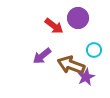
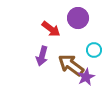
red arrow: moved 3 px left, 3 px down
purple arrow: rotated 36 degrees counterclockwise
brown arrow: rotated 16 degrees clockwise
